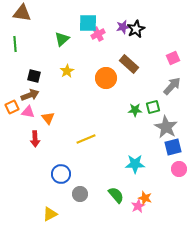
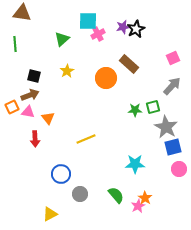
cyan square: moved 2 px up
orange star: rotated 16 degrees clockwise
